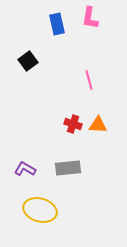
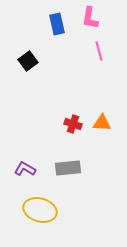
pink line: moved 10 px right, 29 px up
orange triangle: moved 4 px right, 2 px up
